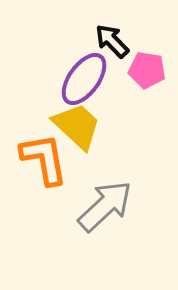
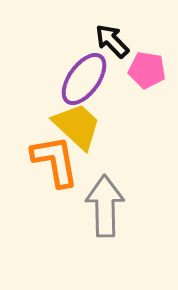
orange L-shape: moved 11 px right, 2 px down
gray arrow: rotated 48 degrees counterclockwise
